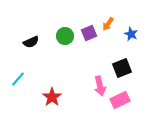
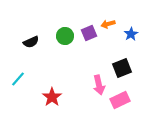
orange arrow: rotated 40 degrees clockwise
blue star: rotated 16 degrees clockwise
pink arrow: moved 1 px left, 1 px up
